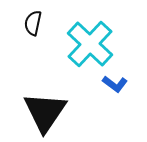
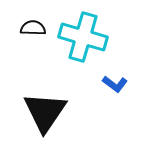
black semicircle: moved 5 px down; rotated 80 degrees clockwise
cyan cross: moved 7 px left, 7 px up; rotated 27 degrees counterclockwise
